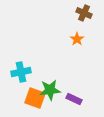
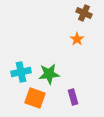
green star: moved 1 px left, 16 px up
purple rectangle: moved 1 px left, 2 px up; rotated 49 degrees clockwise
